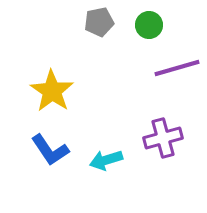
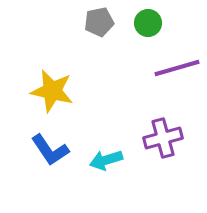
green circle: moved 1 px left, 2 px up
yellow star: rotated 21 degrees counterclockwise
